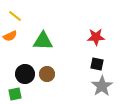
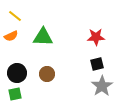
orange semicircle: moved 1 px right
green triangle: moved 4 px up
black square: rotated 24 degrees counterclockwise
black circle: moved 8 px left, 1 px up
